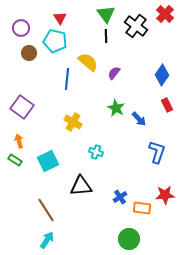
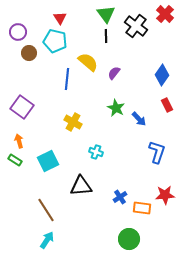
purple circle: moved 3 px left, 4 px down
